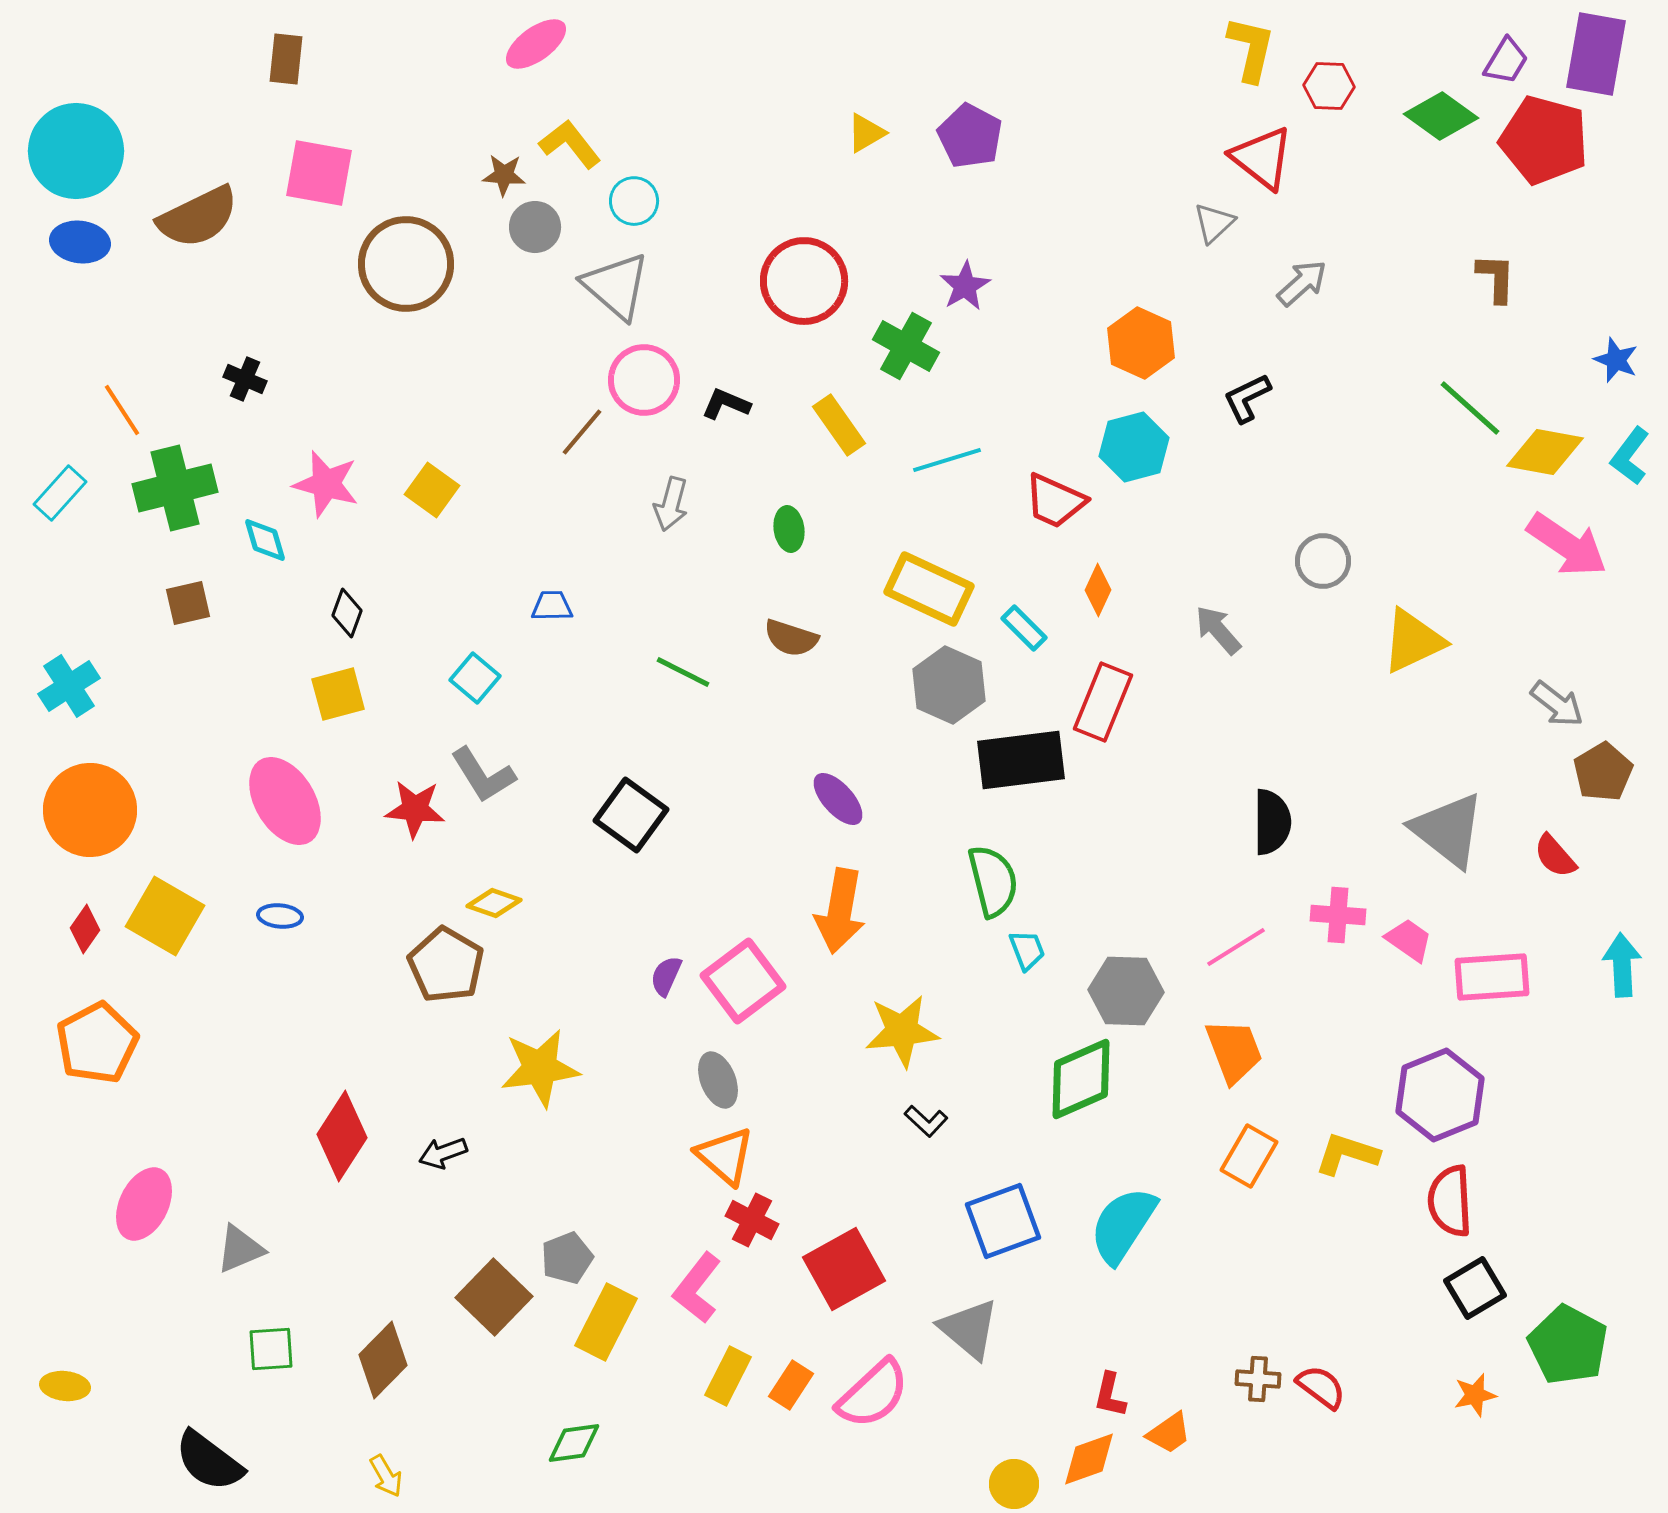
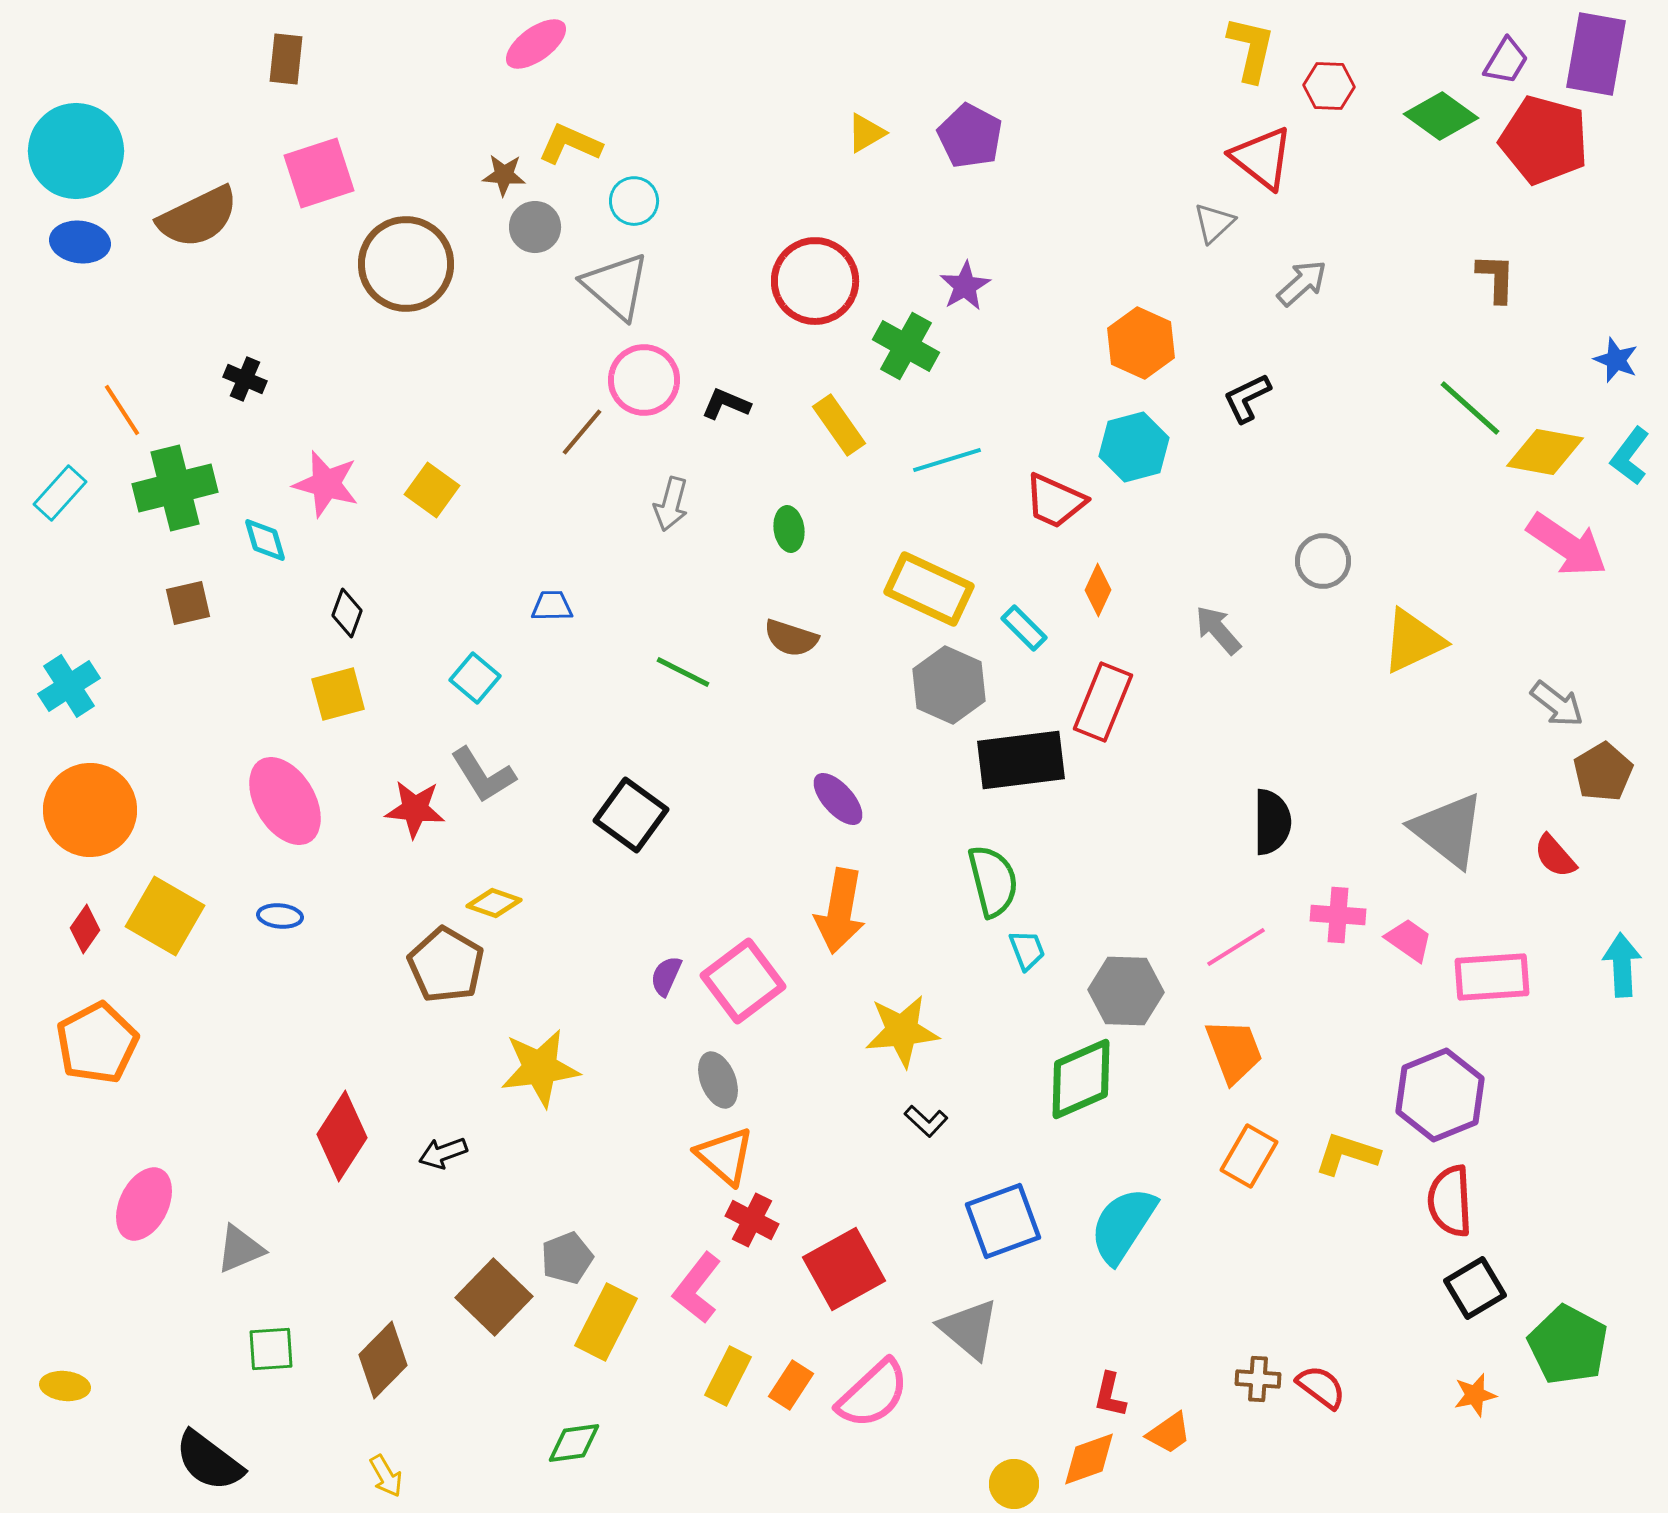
yellow L-shape at (570, 144): rotated 28 degrees counterclockwise
pink square at (319, 173): rotated 28 degrees counterclockwise
red circle at (804, 281): moved 11 px right
